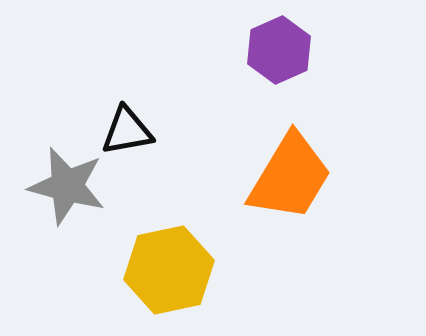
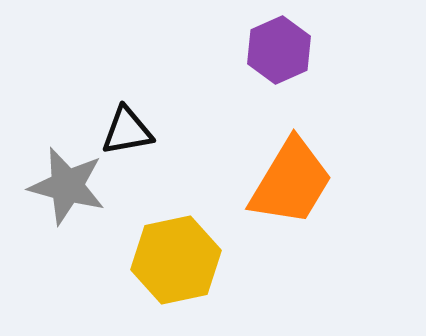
orange trapezoid: moved 1 px right, 5 px down
yellow hexagon: moved 7 px right, 10 px up
